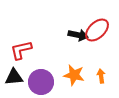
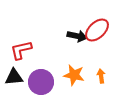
black arrow: moved 1 px left, 1 px down
